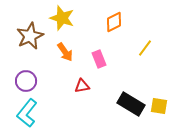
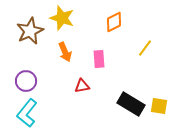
brown star: moved 5 px up
orange arrow: rotated 12 degrees clockwise
pink rectangle: rotated 18 degrees clockwise
